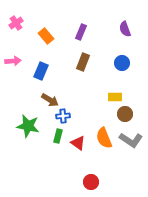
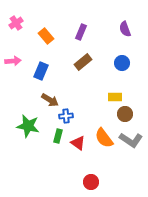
brown rectangle: rotated 30 degrees clockwise
blue cross: moved 3 px right
orange semicircle: rotated 15 degrees counterclockwise
